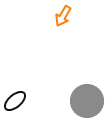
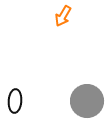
black ellipse: rotated 45 degrees counterclockwise
